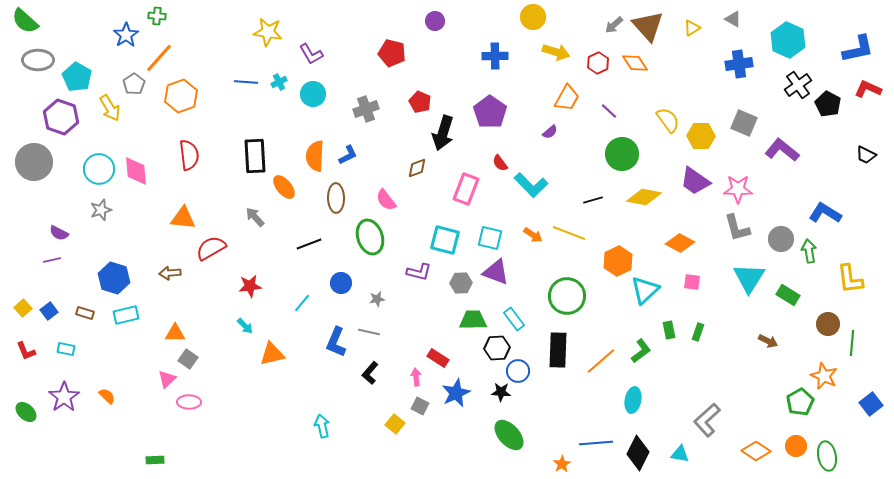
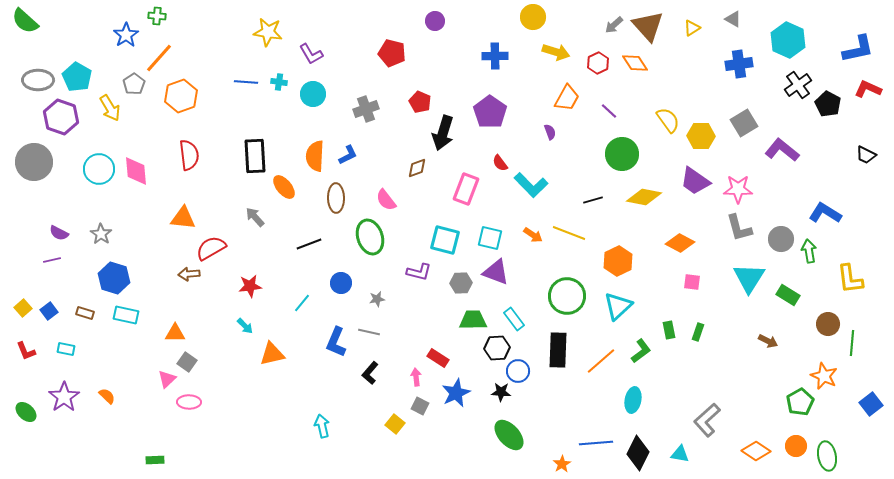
gray ellipse at (38, 60): moved 20 px down
cyan cross at (279, 82): rotated 35 degrees clockwise
gray square at (744, 123): rotated 36 degrees clockwise
purple semicircle at (550, 132): rotated 70 degrees counterclockwise
gray star at (101, 210): moved 24 px down; rotated 20 degrees counterclockwise
gray L-shape at (737, 228): moved 2 px right
brown arrow at (170, 273): moved 19 px right, 1 px down
cyan triangle at (645, 290): moved 27 px left, 16 px down
cyan rectangle at (126, 315): rotated 25 degrees clockwise
gray square at (188, 359): moved 1 px left, 3 px down
